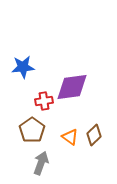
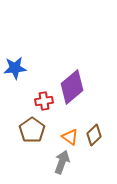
blue star: moved 8 px left, 1 px down
purple diamond: rotated 32 degrees counterclockwise
gray arrow: moved 21 px right, 1 px up
